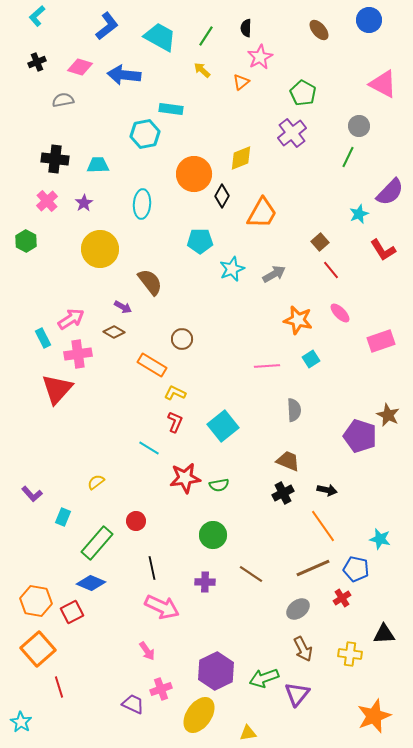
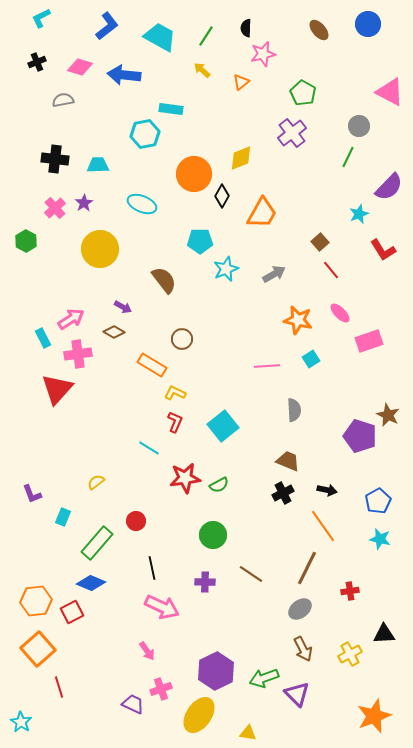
cyan L-shape at (37, 16): moved 4 px right, 2 px down; rotated 15 degrees clockwise
blue circle at (369, 20): moved 1 px left, 4 px down
pink star at (260, 57): moved 3 px right, 3 px up; rotated 15 degrees clockwise
pink triangle at (383, 84): moved 7 px right, 8 px down
purple semicircle at (390, 192): moved 1 px left, 5 px up
pink cross at (47, 201): moved 8 px right, 7 px down
cyan ellipse at (142, 204): rotated 72 degrees counterclockwise
cyan star at (232, 269): moved 6 px left
brown semicircle at (150, 282): moved 14 px right, 2 px up
pink rectangle at (381, 341): moved 12 px left
green semicircle at (219, 485): rotated 18 degrees counterclockwise
purple L-shape at (32, 494): rotated 20 degrees clockwise
brown line at (313, 568): moved 6 px left; rotated 40 degrees counterclockwise
blue pentagon at (356, 569): moved 22 px right, 68 px up; rotated 30 degrees clockwise
red cross at (342, 598): moved 8 px right, 7 px up; rotated 24 degrees clockwise
orange hexagon at (36, 601): rotated 16 degrees counterclockwise
gray ellipse at (298, 609): moved 2 px right
yellow cross at (350, 654): rotated 35 degrees counterclockwise
purple triangle at (297, 694): rotated 24 degrees counterclockwise
yellow triangle at (248, 733): rotated 18 degrees clockwise
